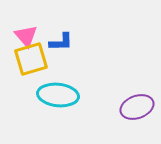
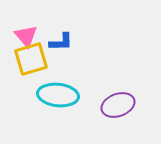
purple ellipse: moved 19 px left, 2 px up
